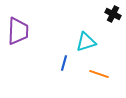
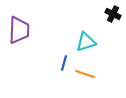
purple trapezoid: moved 1 px right, 1 px up
orange line: moved 14 px left
